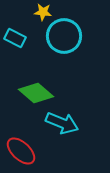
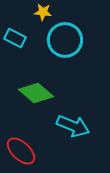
cyan circle: moved 1 px right, 4 px down
cyan arrow: moved 11 px right, 3 px down
